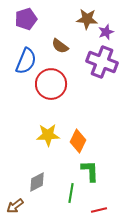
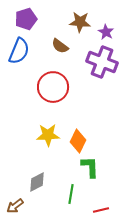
brown star: moved 7 px left, 3 px down
purple star: rotated 21 degrees counterclockwise
blue semicircle: moved 7 px left, 10 px up
red circle: moved 2 px right, 3 px down
green L-shape: moved 4 px up
green line: moved 1 px down
red line: moved 2 px right
